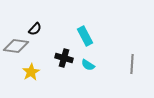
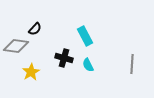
cyan semicircle: rotated 32 degrees clockwise
